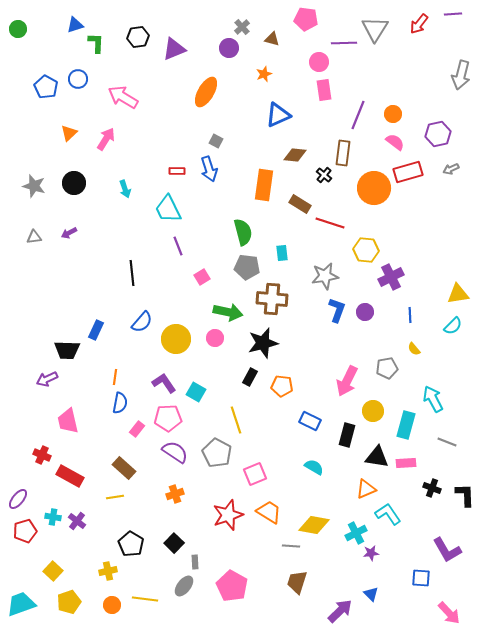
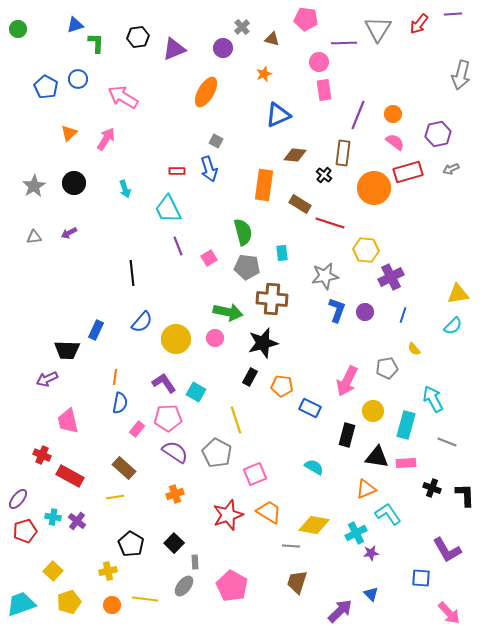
gray triangle at (375, 29): moved 3 px right
purple circle at (229, 48): moved 6 px left
gray star at (34, 186): rotated 25 degrees clockwise
pink square at (202, 277): moved 7 px right, 19 px up
blue line at (410, 315): moved 7 px left; rotated 21 degrees clockwise
blue rectangle at (310, 421): moved 13 px up
